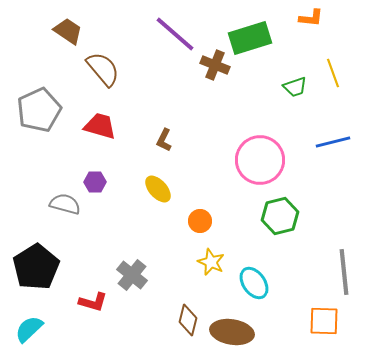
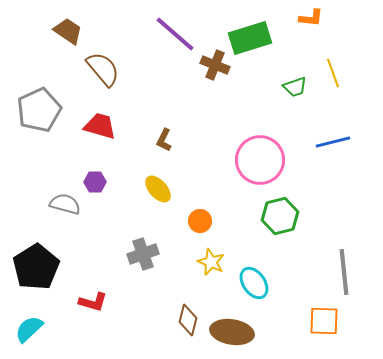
gray cross: moved 11 px right, 21 px up; rotated 32 degrees clockwise
